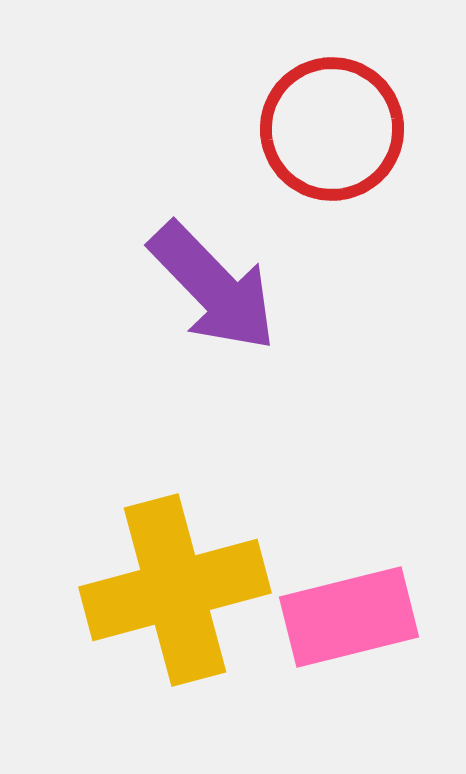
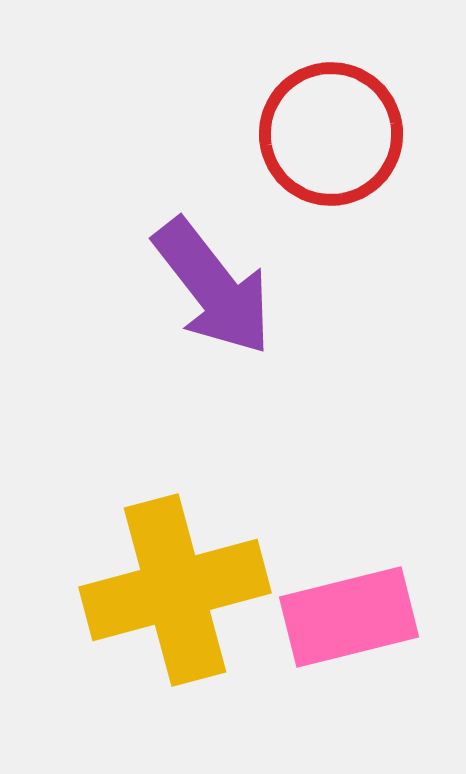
red circle: moved 1 px left, 5 px down
purple arrow: rotated 6 degrees clockwise
